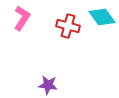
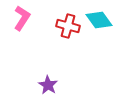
cyan diamond: moved 3 px left, 3 px down
purple star: rotated 24 degrees clockwise
